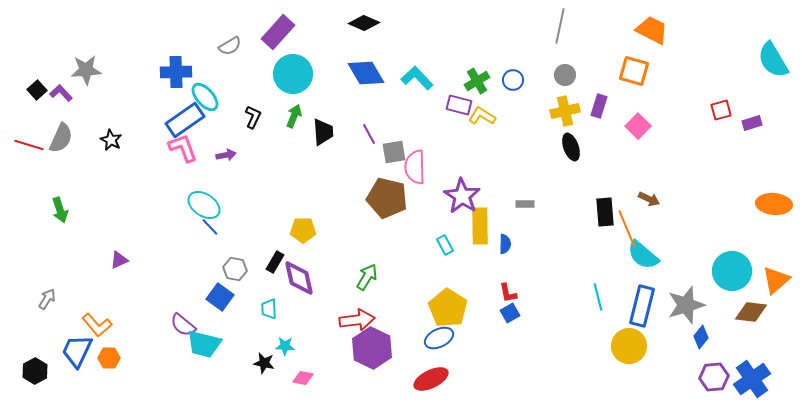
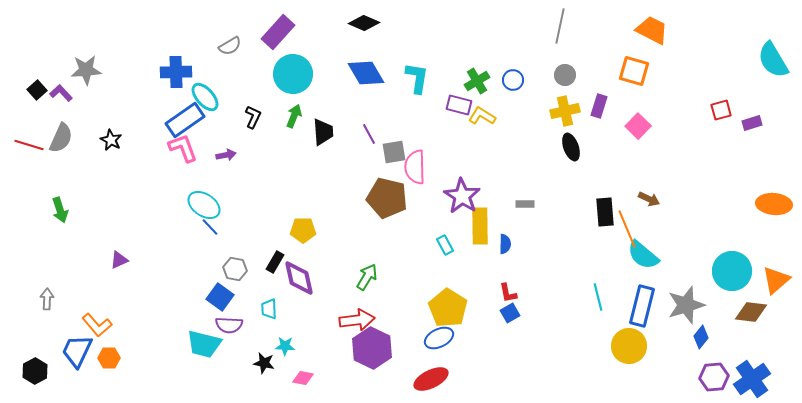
cyan L-shape at (417, 78): rotated 52 degrees clockwise
gray arrow at (47, 299): rotated 30 degrees counterclockwise
purple semicircle at (183, 325): moved 46 px right; rotated 36 degrees counterclockwise
